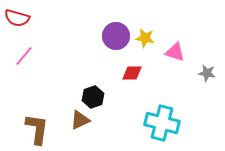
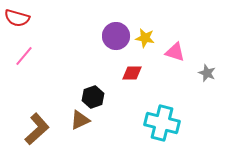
gray star: rotated 12 degrees clockwise
brown L-shape: rotated 40 degrees clockwise
